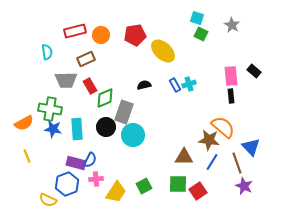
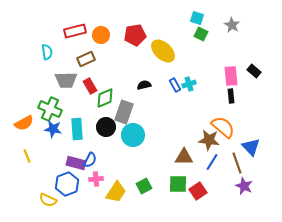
green cross at (50, 109): rotated 15 degrees clockwise
